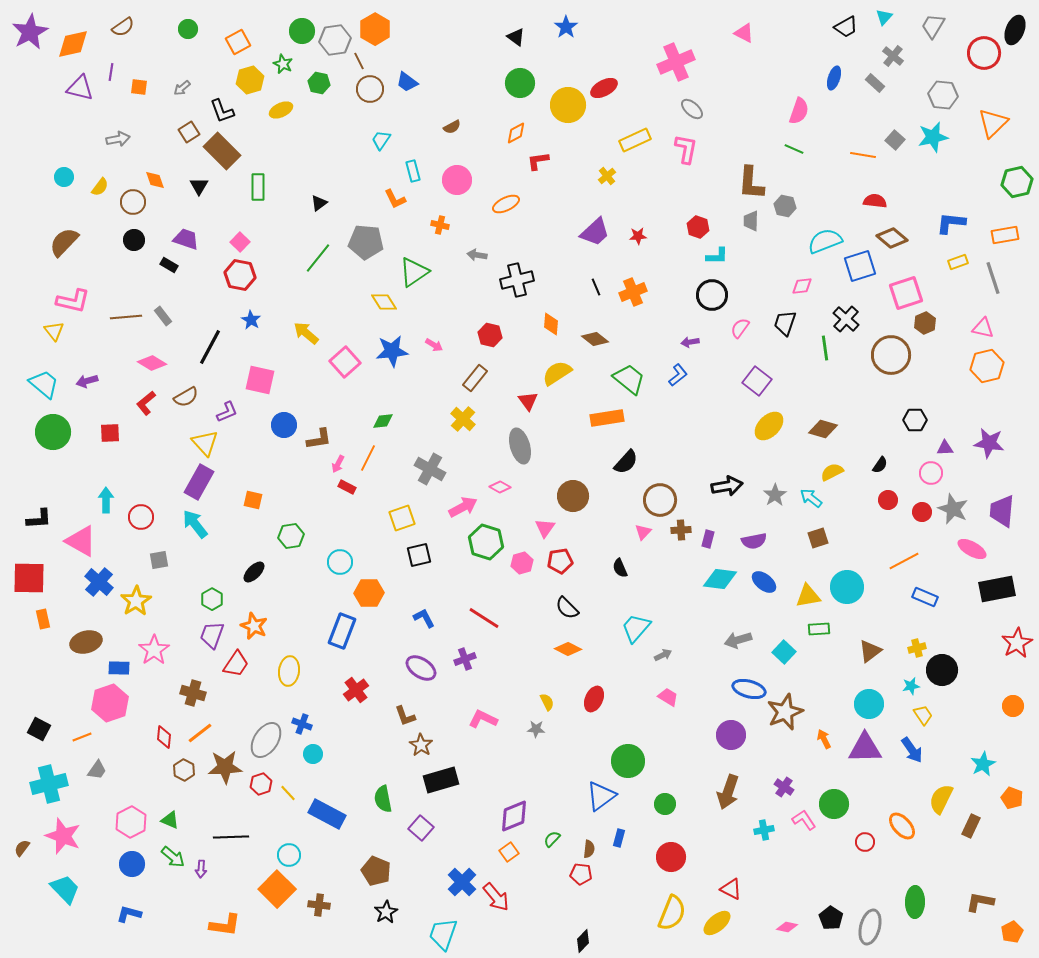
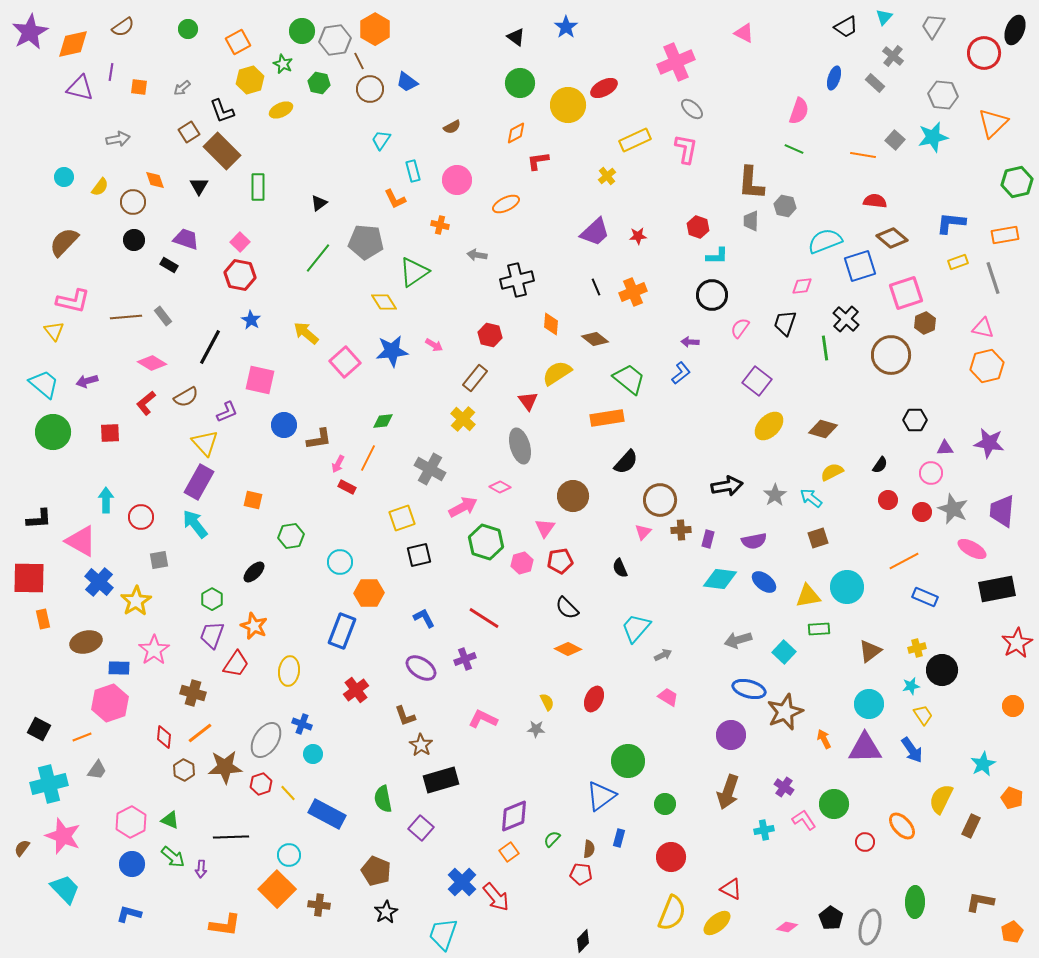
purple arrow at (690, 342): rotated 12 degrees clockwise
blue L-shape at (678, 375): moved 3 px right, 2 px up
